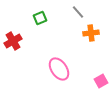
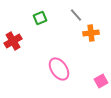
gray line: moved 2 px left, 3 px down
